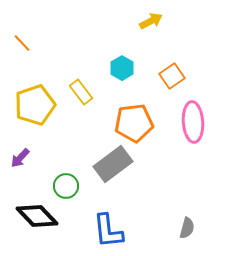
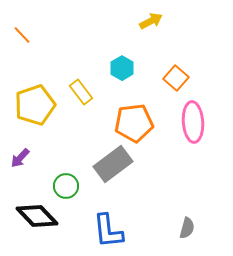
orange line: moved 8 px up
orange square: moved 4 px right, 2 px down; rotated 15 degrees counterclockwise
